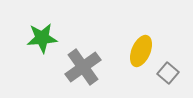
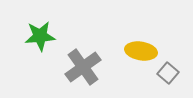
green star: moved 2 px left, 2 px up
yellow ellipse: rotated 76 degrees clockwise
